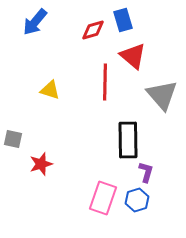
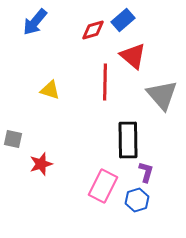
blue rectangle: rotated 65 degrees clockwise
pink rectangle: moved 12 px up; rotated 8 degrees clockwise
